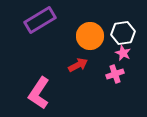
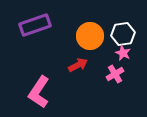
purple rectangle: moved 5 px left, 5 px down; rotated 12 degrees clockwise
white hexagon: moved 1 px down
pink cross: rotated 12 degrees counterclockwise
pink L-shape: moved 1 px up
